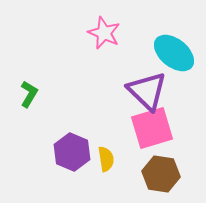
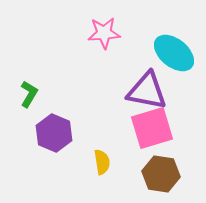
pink star: rotated 28 degrees counterclockwise
purple triangle: rotated 33 degrees counterclockwise
purple hexagon: moved 18 px left, 19 px up
yellow semicircle: moved 4 px left, 3 px down
